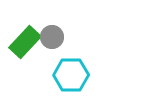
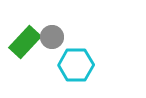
cyan hexagon: moved 5 px right, 10 px up
